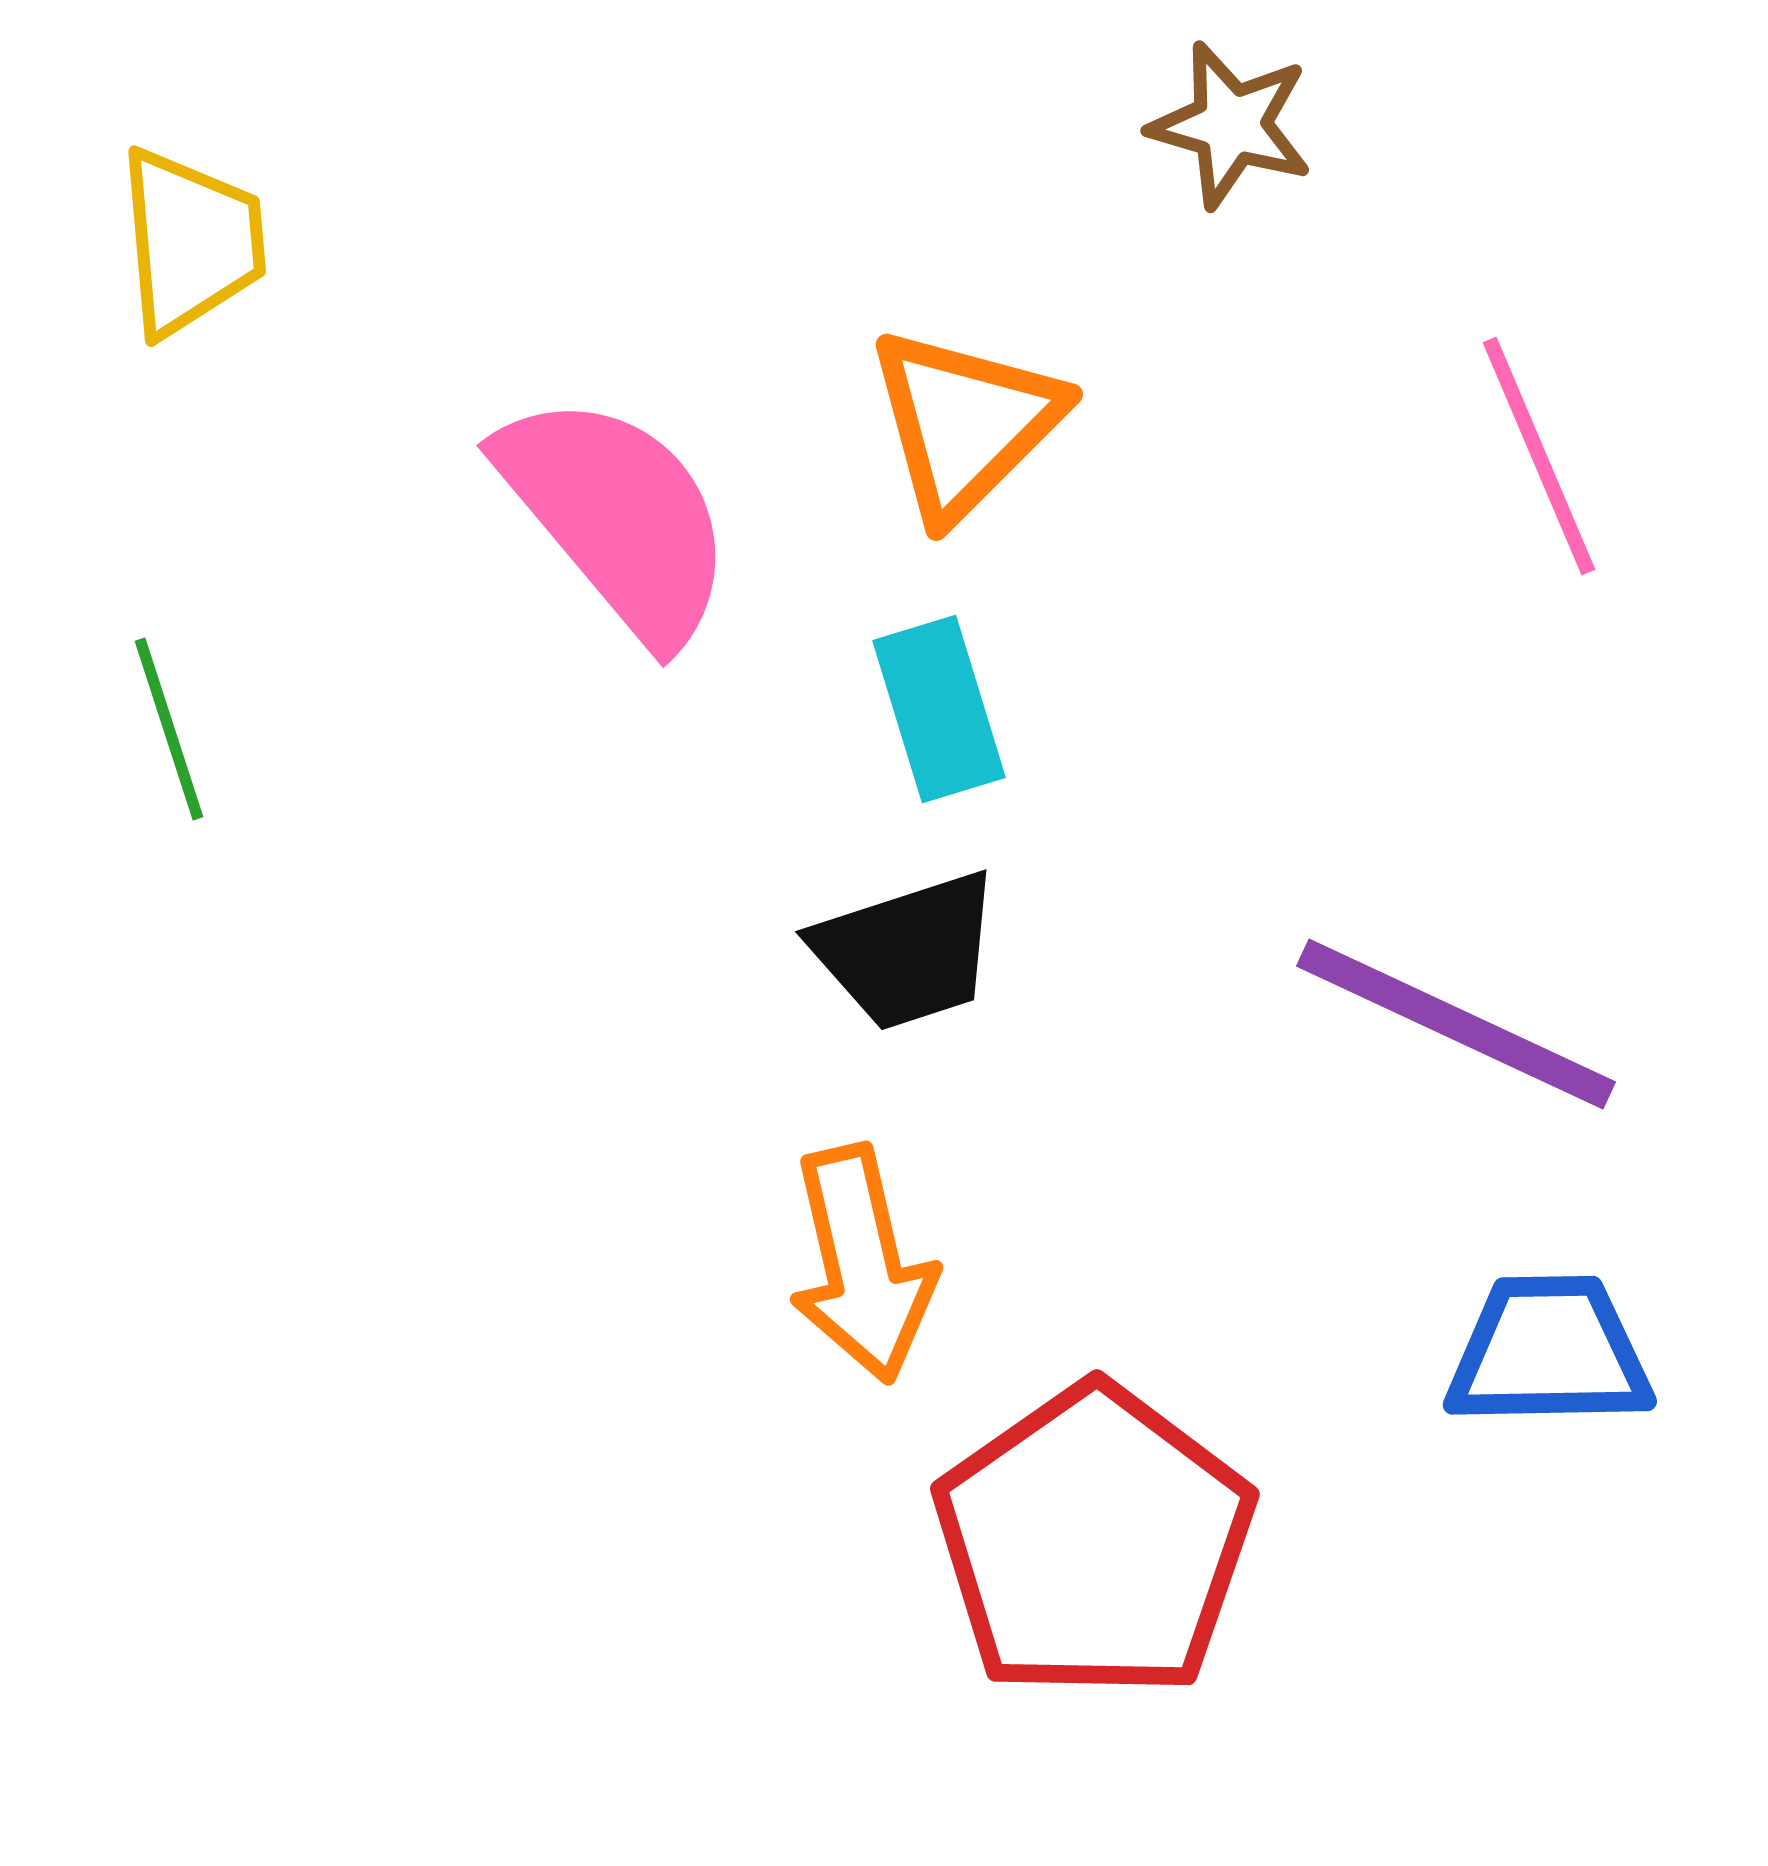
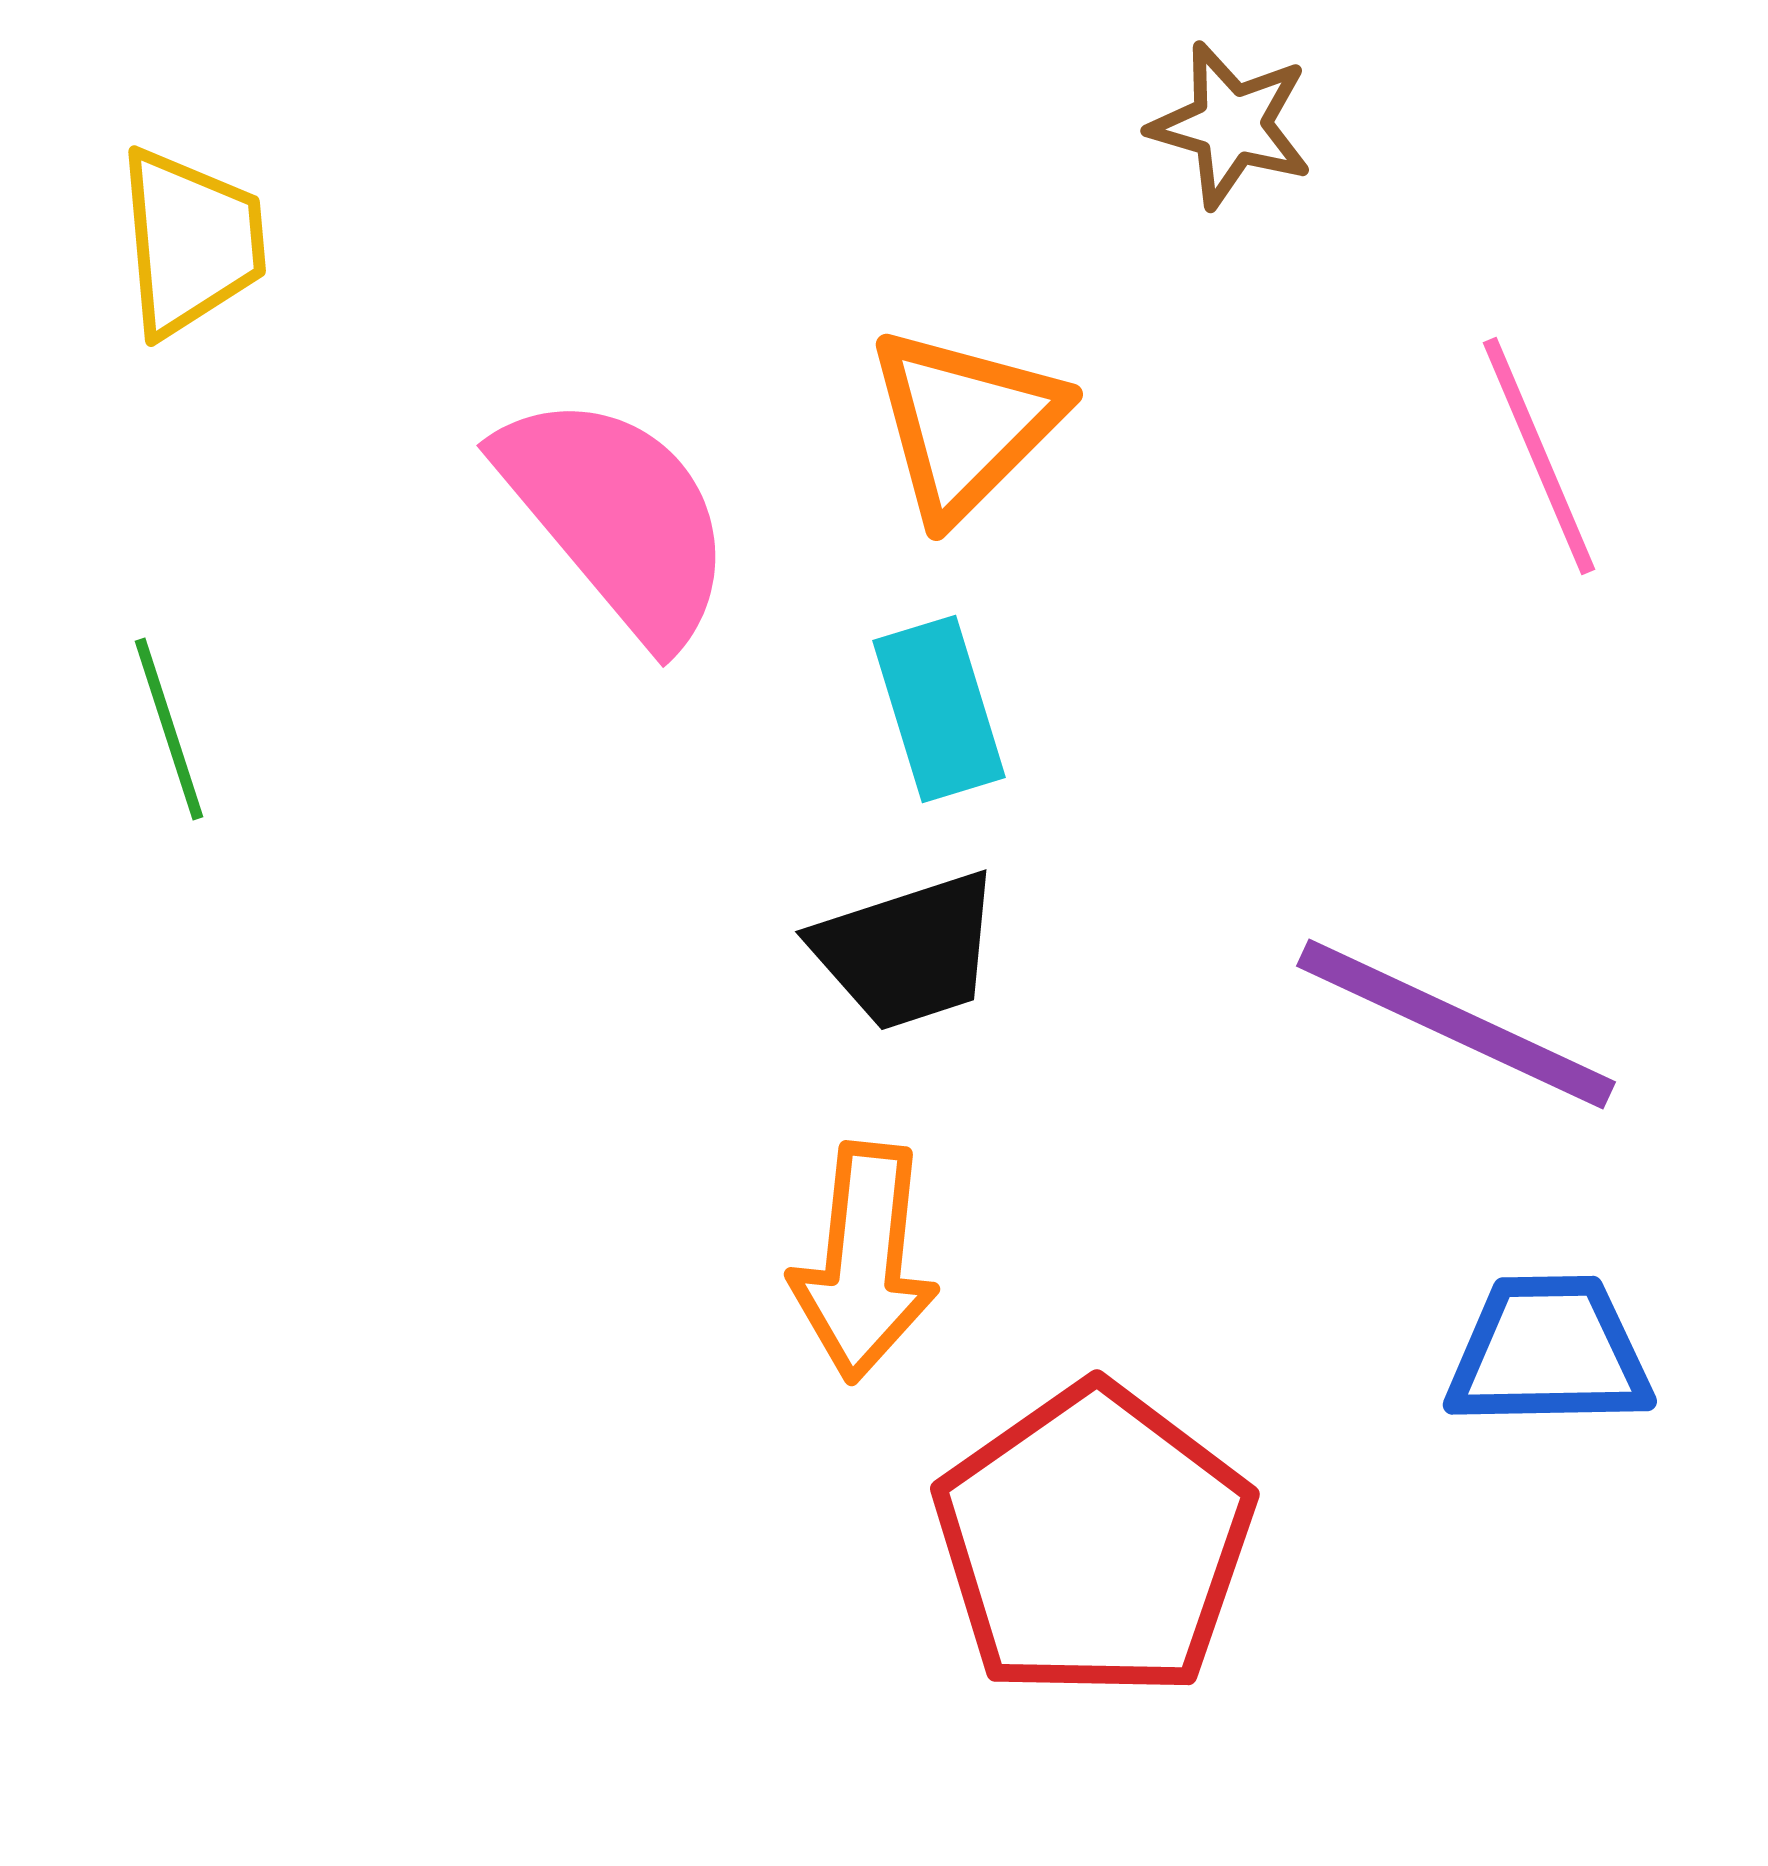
orange arrow: moved 2 px right, 2 px up; rotated 19 degrees clockwise
